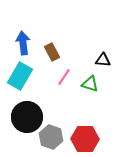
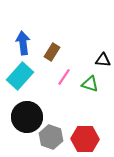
brown rectangle: rotated 60 degrees clockwise
cyan rectangle: rotated 12 degrees clockwise
